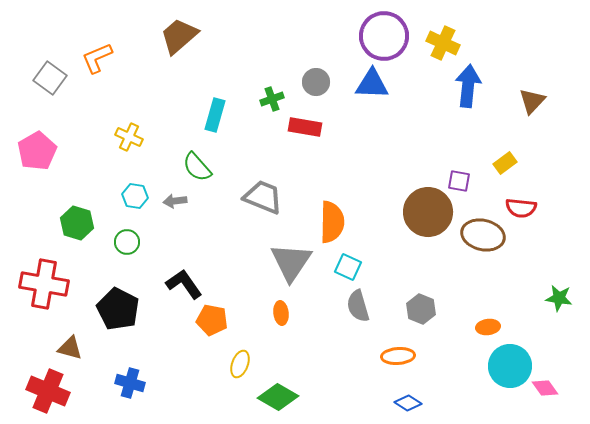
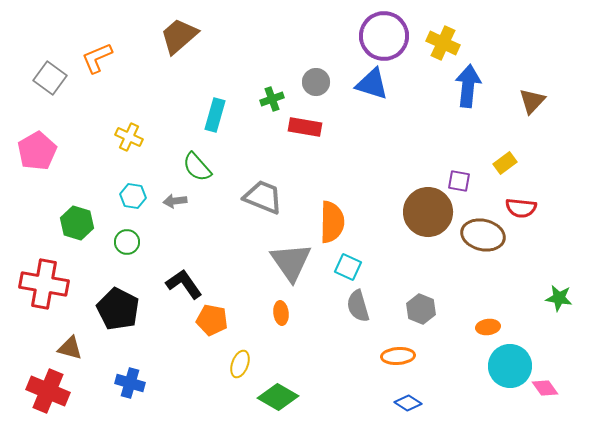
blue triangle at (372, 84): rotated 15 degrees clockwise
cyan hexagon at (135, 196): moved 2 px left
gray triangle at (291, 262): rotated 9 degrees counterclockwise
